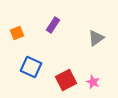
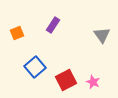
gray triangle: moved 6 px right, 3 px up; rotated 30 degrees counterclockwise
blue square: moved 4 px right; rotated 25 degrees clockwise
